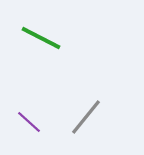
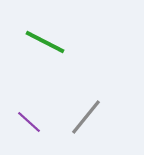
green line: moved 4 px right, 4 px down
